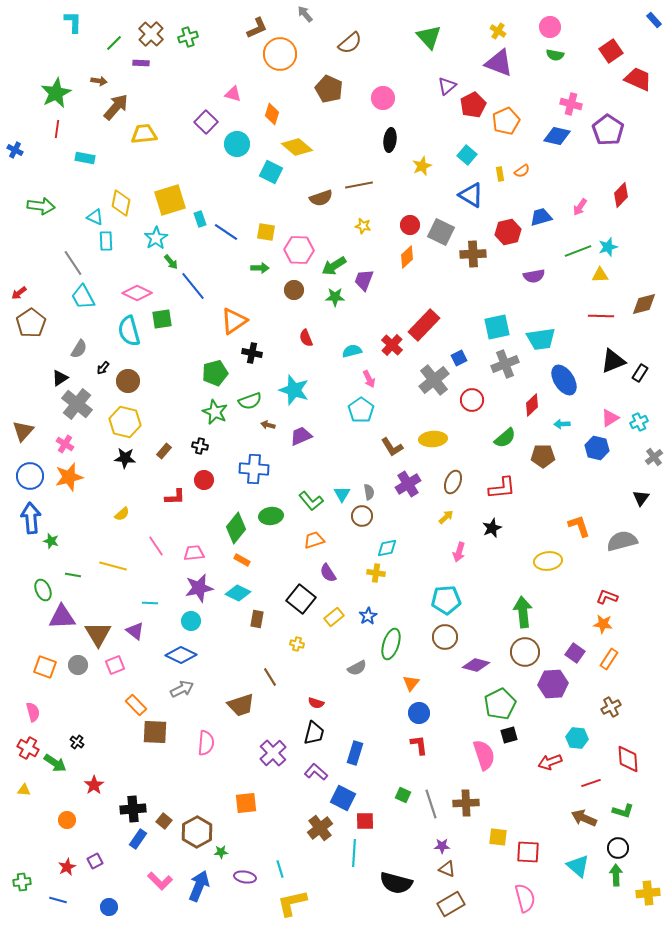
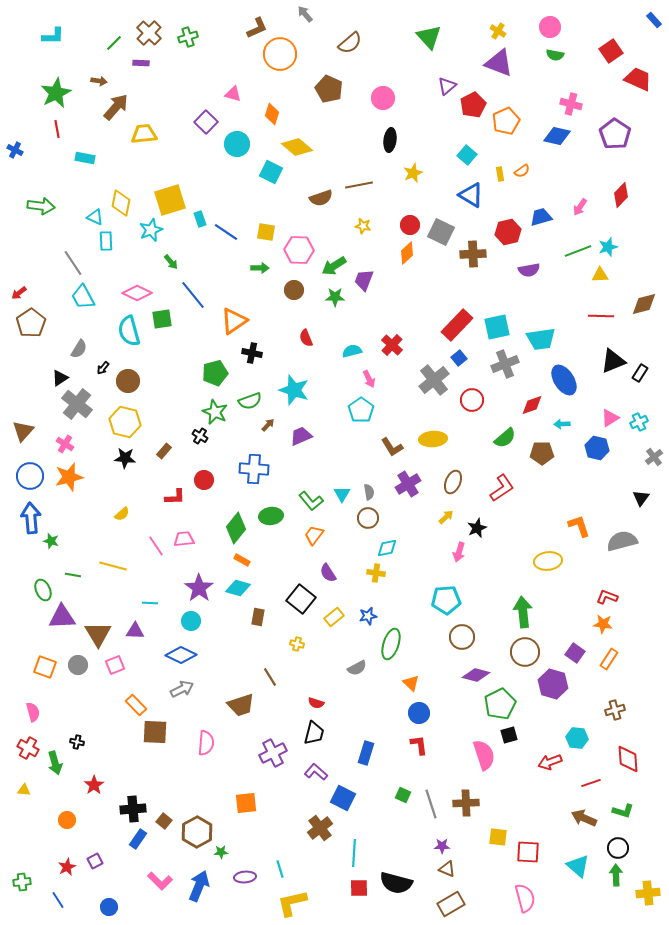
cyan L-shape at (73, 22): moved 20 px left, 14 px down; rotated 90 degrees clockwise
brown cross at (151, 34): moved 2 px left, 1 px up
red line at (57, 129): rotated 18 degrees counterclockwise
purple pentagon at (608, 130): moved 7 px right, 4 px down
yellow star at (422, 166): moved 9 px left, 7 px down
cyan star at (156, 238): moved 5 px left, 8 px up; rotated 10 degrees clockwise
orange diamond at (407, 257): moved 4 px up
purple semicircle at (534, 276): moved 5 px left, 6 px up
blue line at (193, 286): moved 9 px down
red rectangle at (424, 325): moved 33 px right
blue square at (459, 358): rotated 14 degrees counterclockwise
red diamond at (532, 405): rotated 25 degrees clockwise
brown arrow at (268, 425): rotated 120 degrees clockwise
black cross at (200, 446): moved 10 px up; rotated 21 degrees clockwise
brown pentagon at (543, 456): moved 1 px left, 3 px up
red L-shape at (502, 488): rotated 28 degrees counterclockwise
brown circle at (362, 516): moved 6 px right, 2 px down
black star at (492, 528): moved 15 px left
orange trapezoid at (314, 540): moved 5 px up; rotated 35 degrees counterclockwise
pink trapezoid at (194, 553): moved 10 px left, 14 px up
purple star at (199, 588): rotated 24 degrees counterclockwise
cyan diamond at (238, 593): moved 5 px up; rotated 10 degrees counterclockwise
blue star at (368, 616): rotated 18 degrees clockwise
brown rectangle at (257, 619): moved 1 px right, 2 px up
purple triangle at (135, 631): rotated 36 degrees counterclockwise
brown circle at (445, 637): moved 17 px right
purple diamond at (476, 665): moved 10 px down
orange triangle at (411, 683): rotated 24 degrees counterclockwise
purple hexagon at (553, 684): rotated 20 degrees clockwise
brown cross at (611, 707): moved 4 px right, 3 px down; rotated 12 degrees clockwise
black cross at (77, 742): rotated 24 degrees counterclockwise
purple cross at (273, 753): rotated 16 degrees clockwise
blue rectangle at (355, 753): moved 11 px right
green arrow at (55, 763): rotated 40 degrees clockwise
red square at (365, 821): moved 6 px left, 67 px down
purple ellipse at (245, 877): rotated 15 degrees counterclockwise
blue line at (58, 900): rotated 42 degrees clockwise
